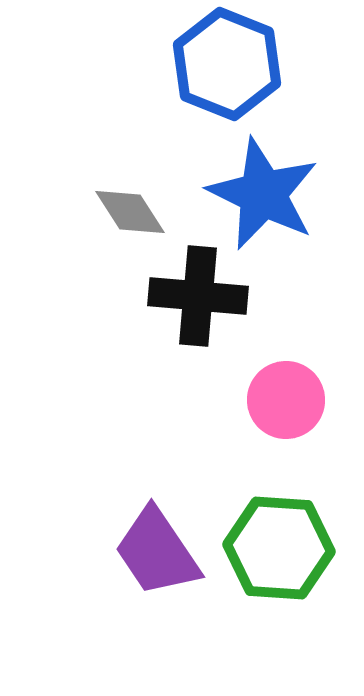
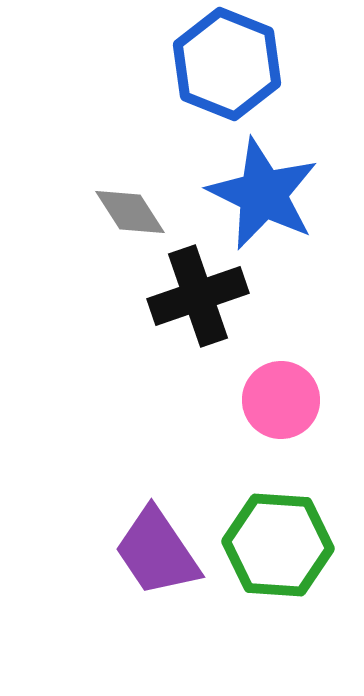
black cross: rotated 24 degrees counterclockwise
pink circle: moved 5 px left
green hexagon: moved 1 px left, 3 px up
